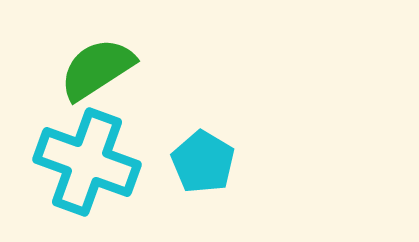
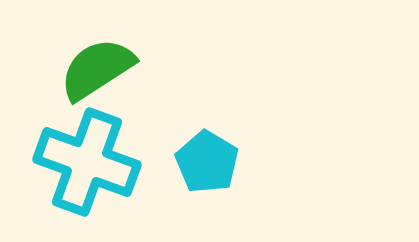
cyan pentagon: moved 4 px right
